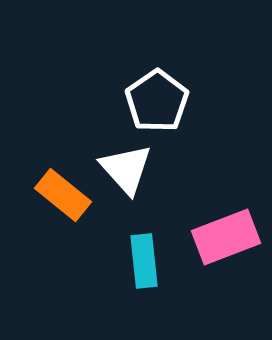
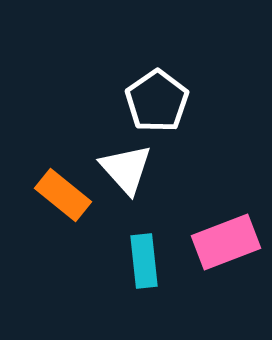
pink rectangle: moved 5 px down
